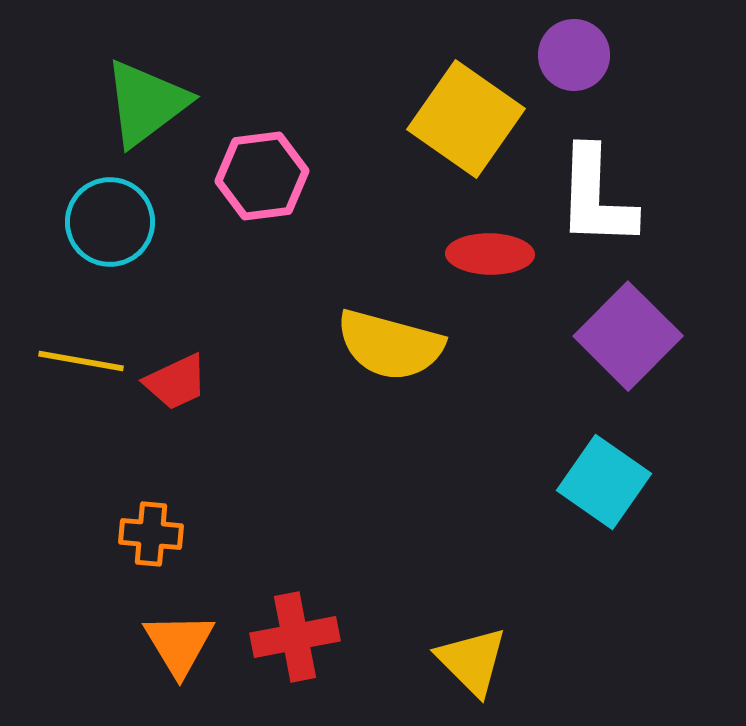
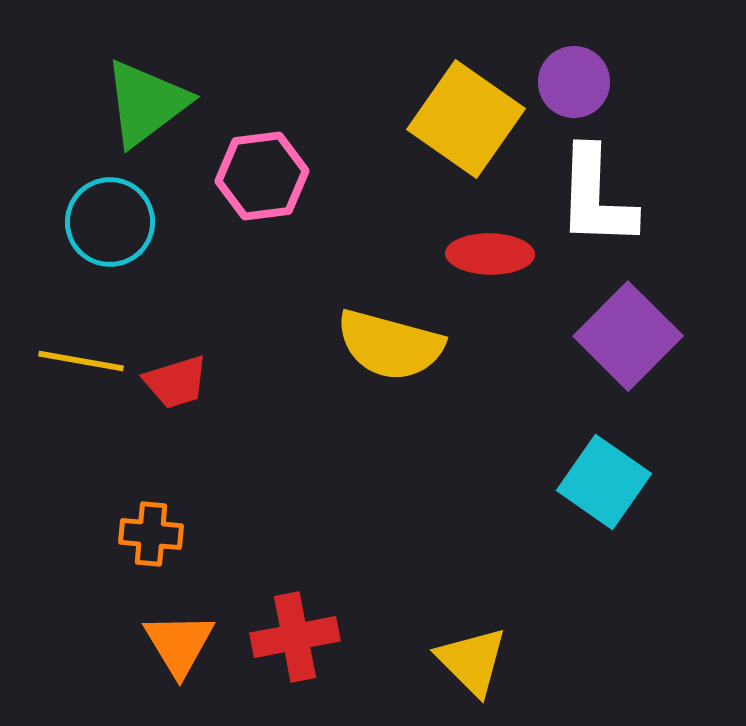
purple circle: moved 27 px down
red trapezoid: rotated 8 degrees clockwise
